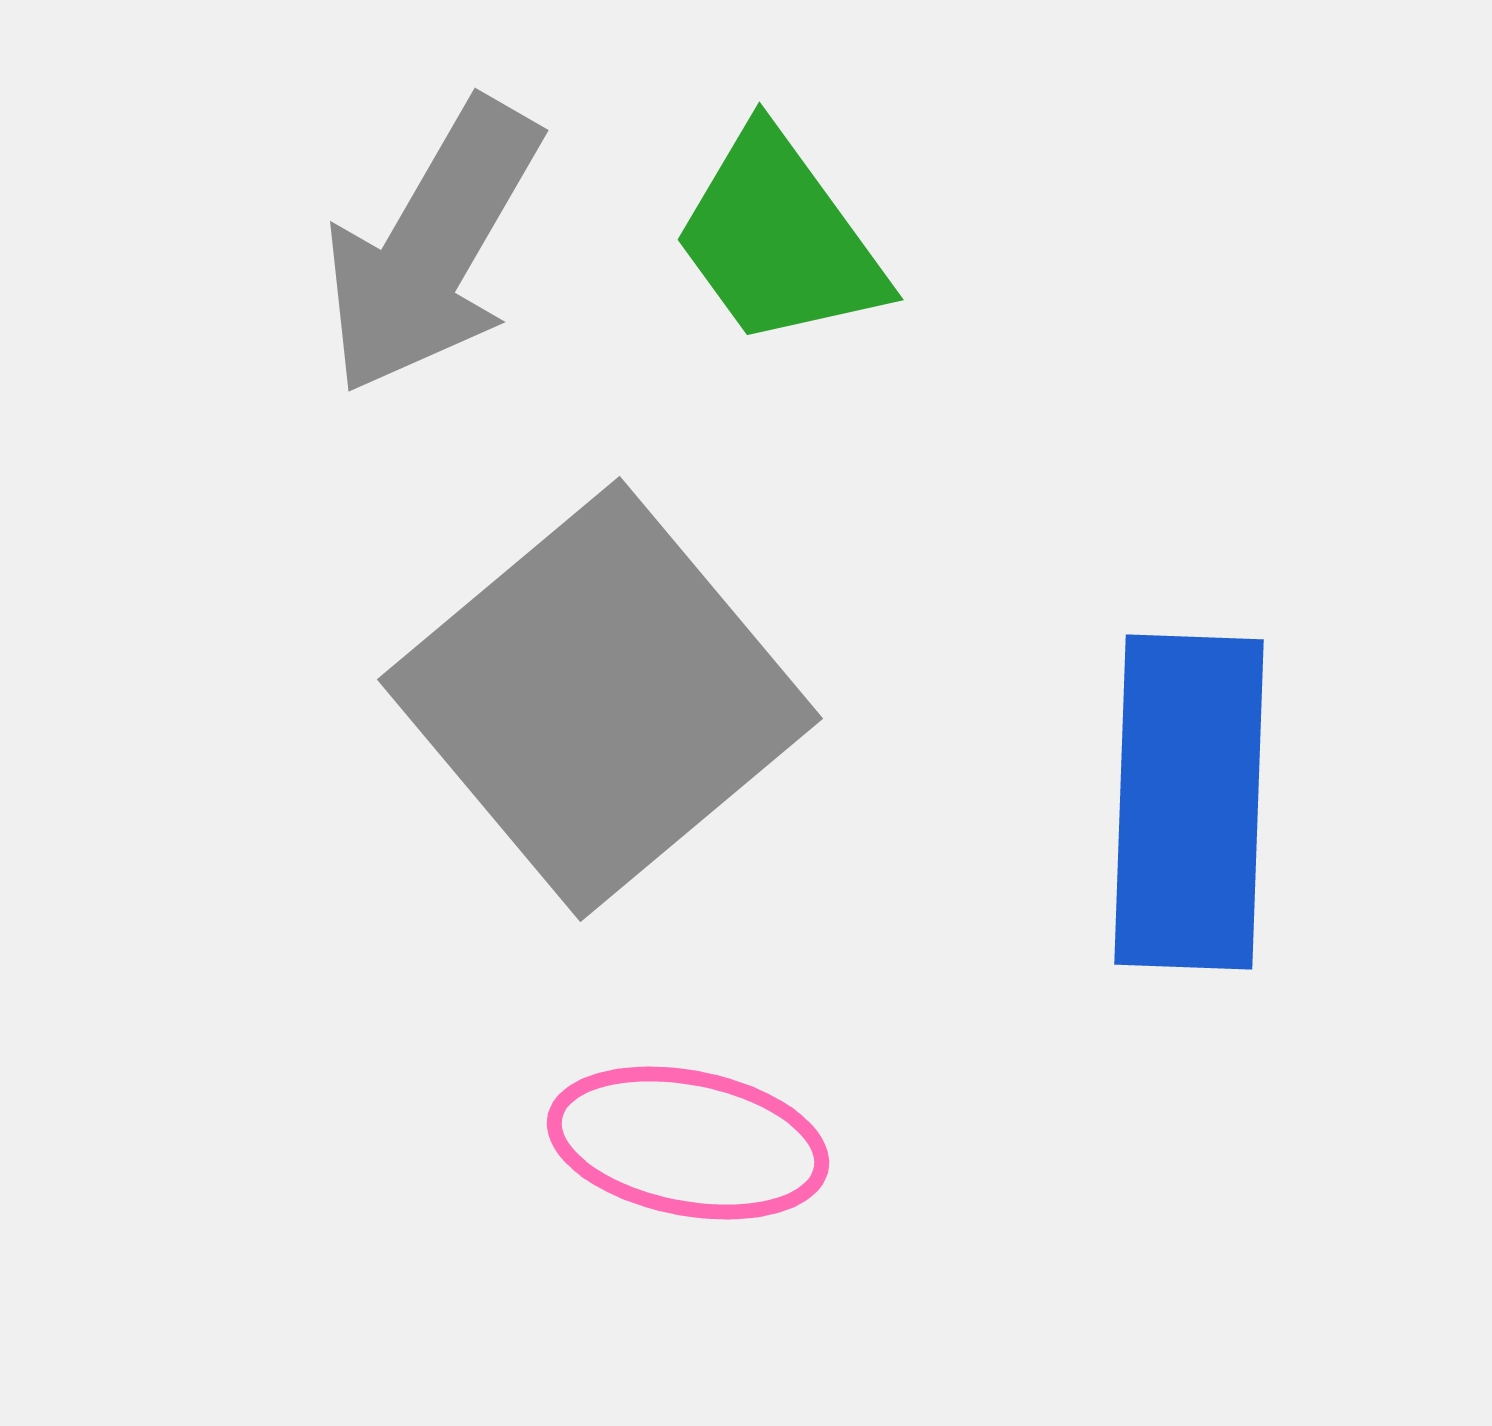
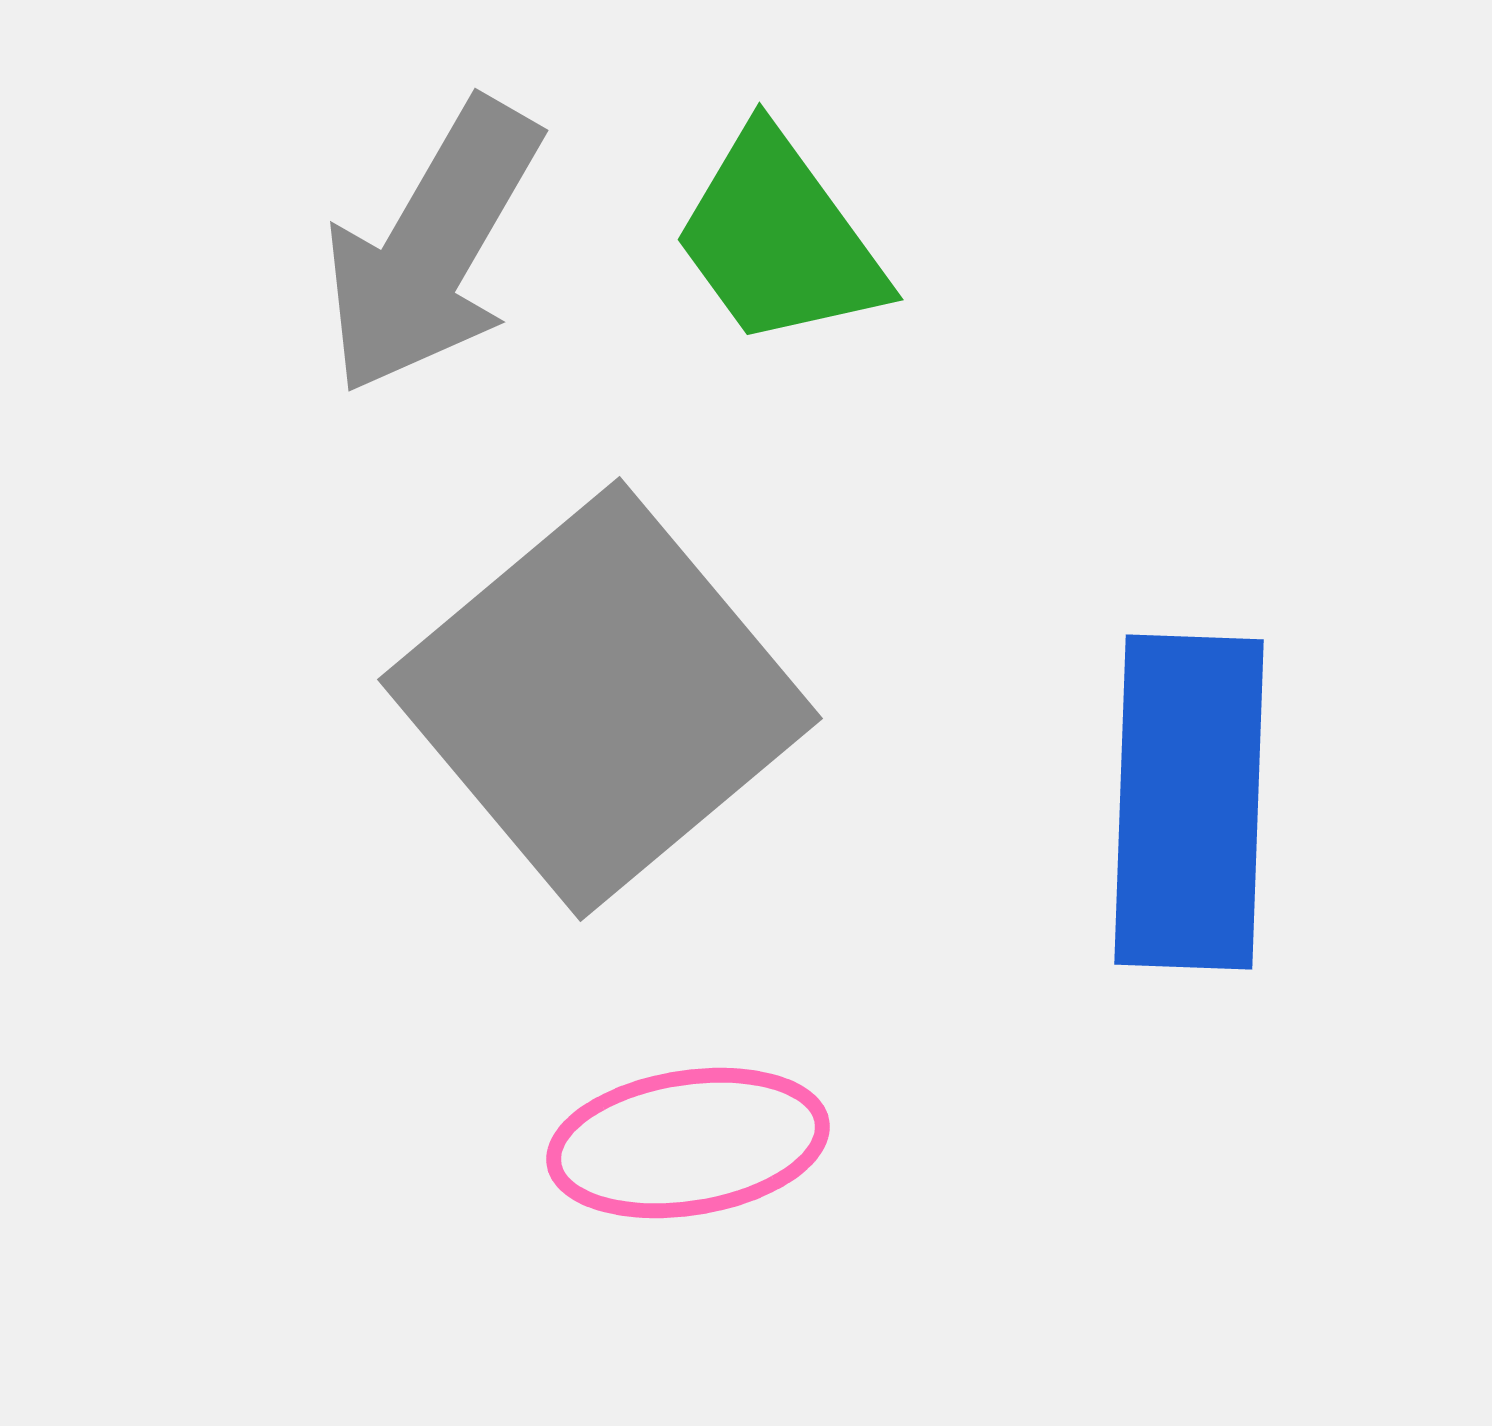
pink ellipse: rotated 20 degrees counterclockwise
